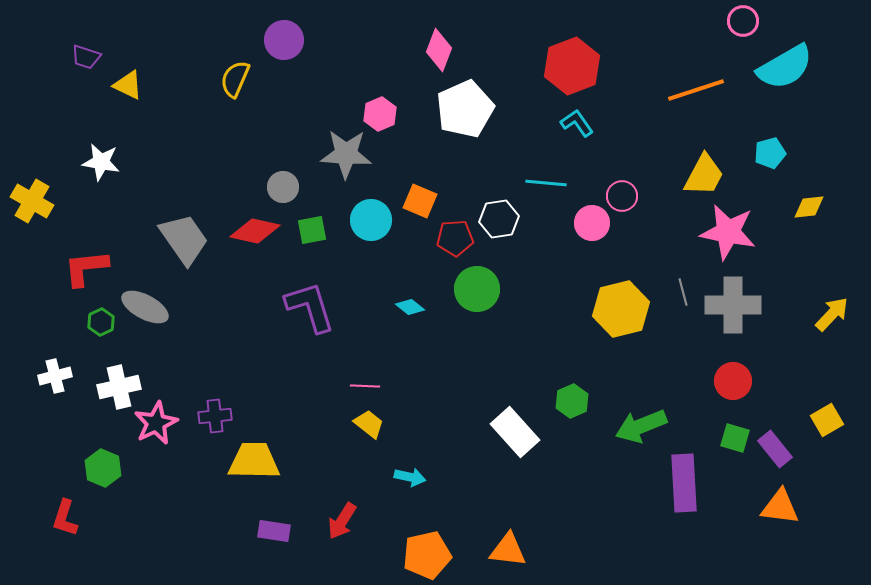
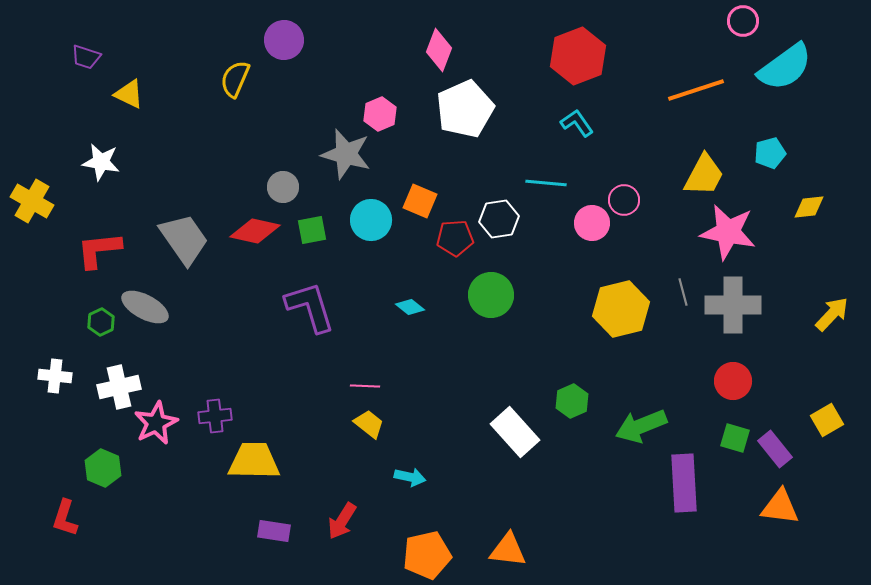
red hexagon at (572, 66): moved 6 px right, 10 px up
cyan semicircle at (785, 67): rotated 6 degrees counterclockwise
yellow triangle at (128, 85): moved 1 px right, 9 px down
gray star at (346, 154): rotated 12 degrees clockwise
pink circle at (622, 196): moved 2 px right, 4 px down
red L-shape at (86, 268): moved 13 px right, 18 px up
green circle at (477, 289): moved 14 px right, 6 px down
white cross at (55, 376): rotated 20 degrees clockwise
